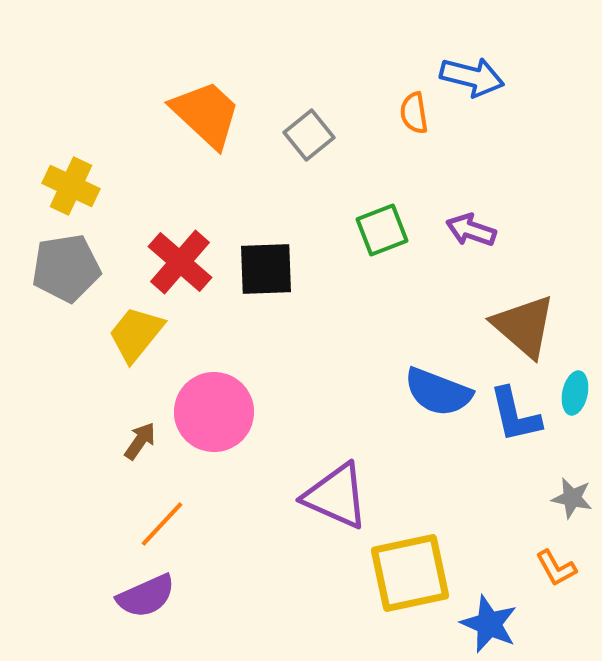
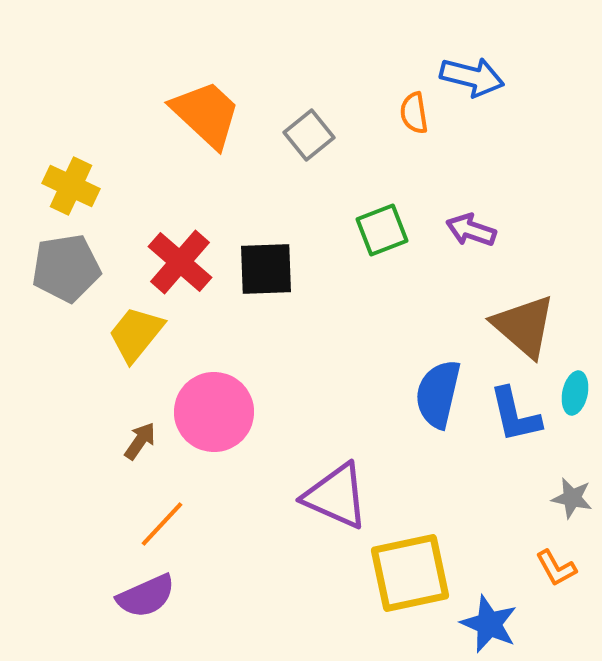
blue semicircle: moved 2 px down; rotated 82 degrees clockwise
